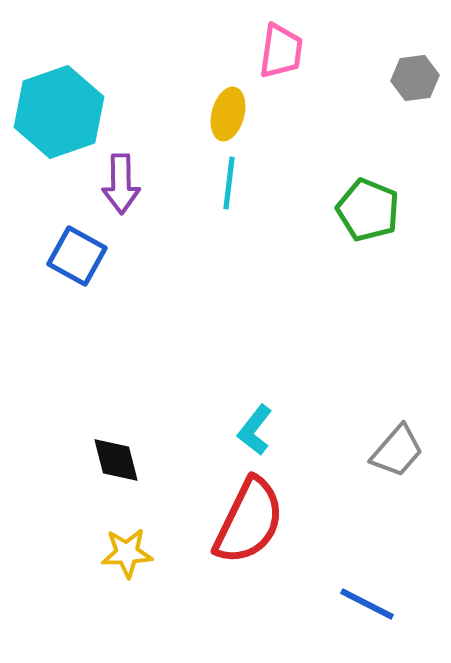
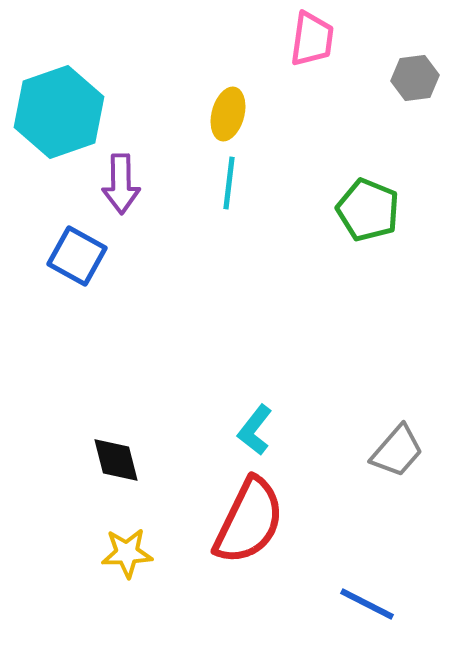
pink trapezoid: moved 31 px right, 12 px up
